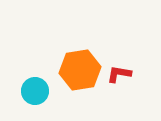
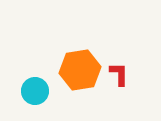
red L-shape: rotated 80 degrees clockwise
